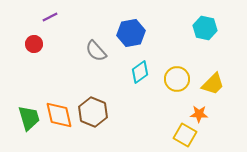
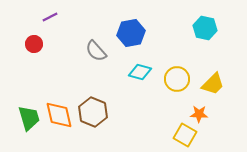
cyan diamond: rotated 50 degrees clockwise
